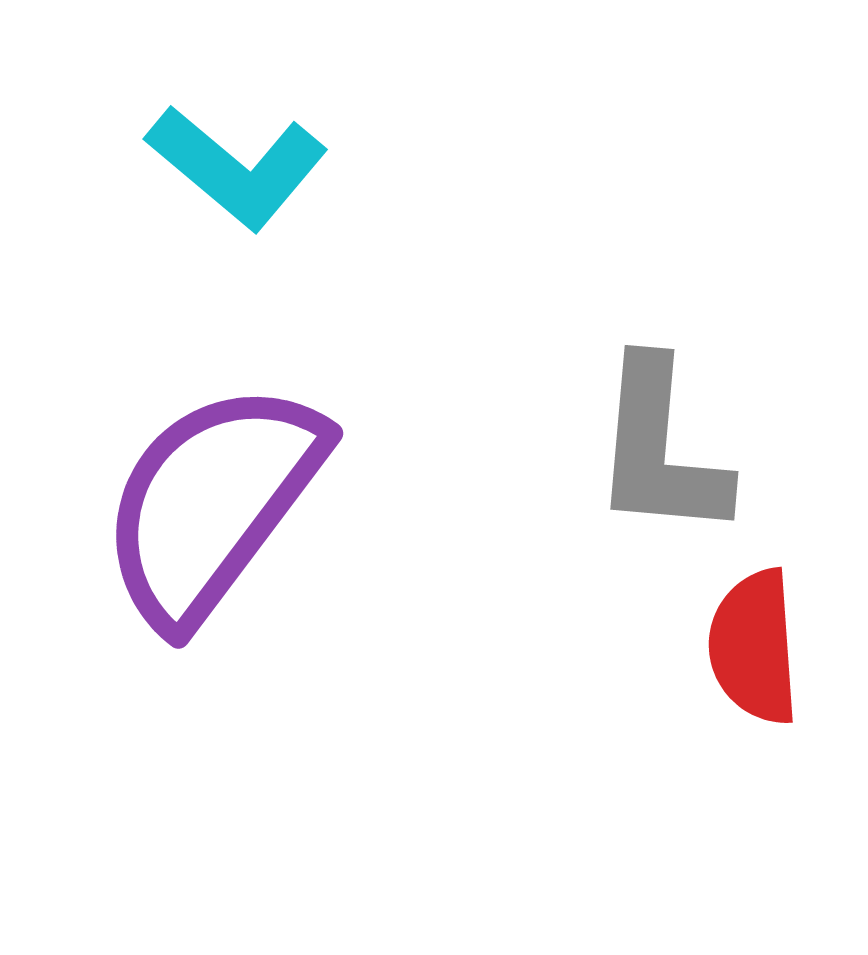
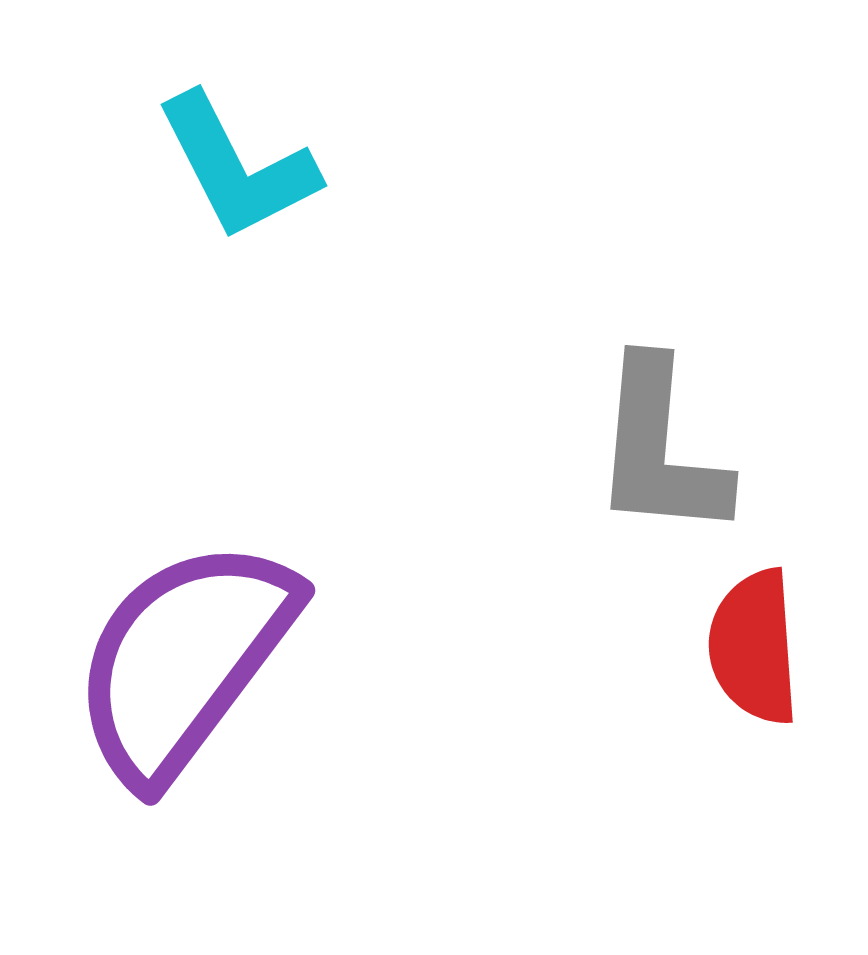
cyan L-shape: rotated 23 degrees clockwise
purple semicircle: moved 28 px left, 157 px down
